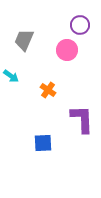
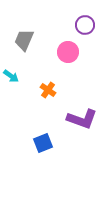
purple circle: moved 5 px right
pink circle: moved 1 px right, 2 px down
purple L-shape: rotated 112 degrees clockwise
blue square: rotated 18 degrees counterclockwise
